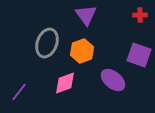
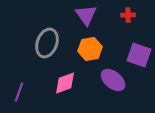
red cross: moved 12 px left
orange hexagon: moved 8 px right, 2 px up; rotated 10 degrees clockwise
purple line: rotated 18 degrees counterclockwise
